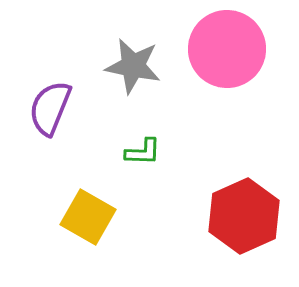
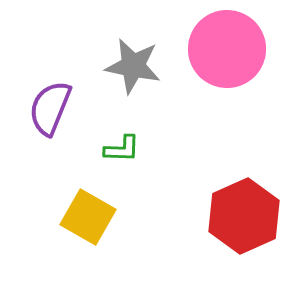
green L-shape: moved 21 px left, 3 px up
